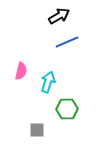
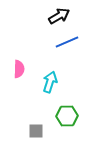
pink semicircle: moved 2 px left, 2 px up; rotated 12 degrees counterclockwise
cyan arrow: moved 2 px right
green hexagon: moved 7 px down
gray square: moved 1 px left, 1 px down
